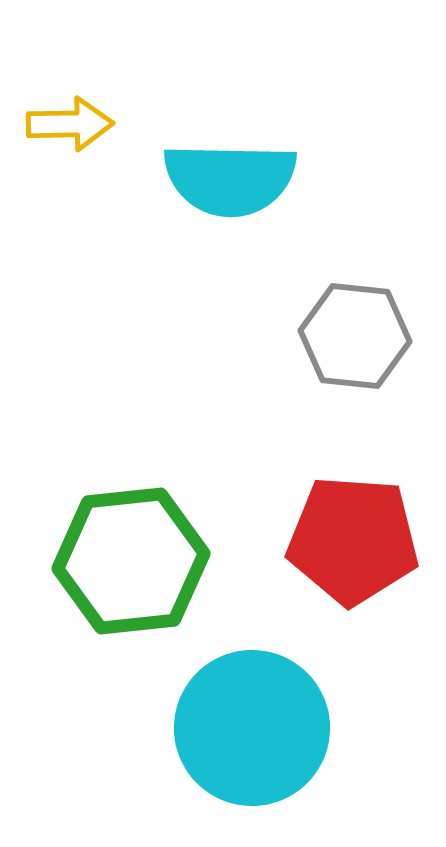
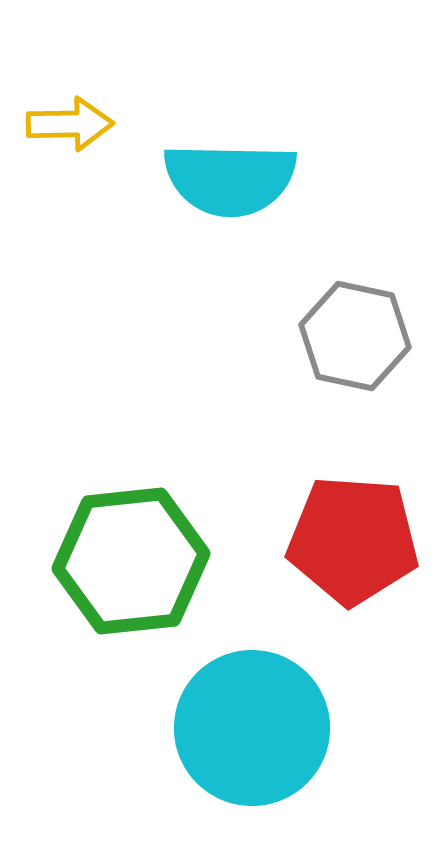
gray hexagon: rotated 6 degrees clockwise
